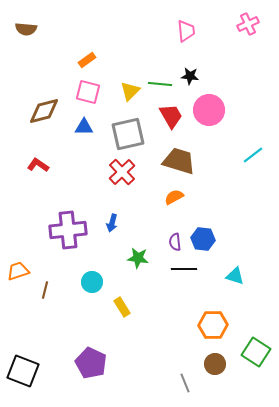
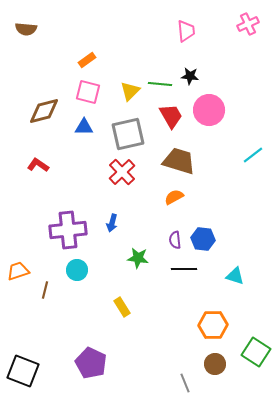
purple semicircle: moved 2 px up
cyan circle: moved 15 px left, 12 px up
